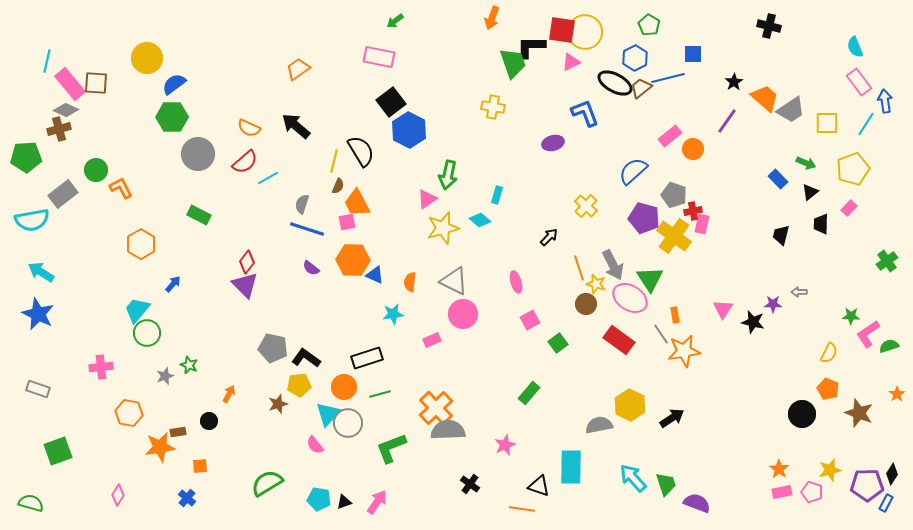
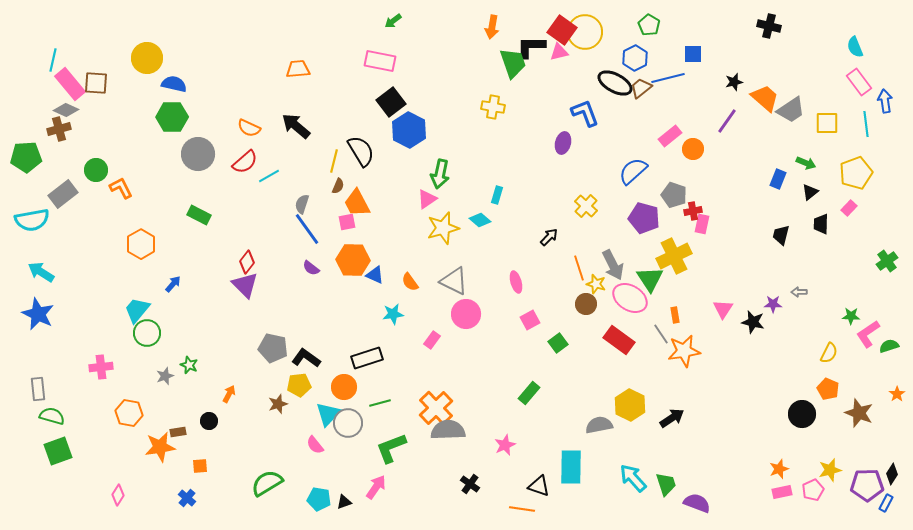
orange arrow at (492, 18): moved 9 px down; rotated 10 degrees counterclockwise
green arrow at (395, 21): moved 2 px left
red square at (562, 30): rotated 28 degrees clockwise
pink rectangle at (379, 57): moved 1 px right, 4 px down
cyan line at (47, 61): moved 6 px right, 1 px up
pink triangle at (571, 62): moved 12 px left, 10 px up; rotated 12 degrees clockwise
orange trapezoid at (298, 69): rotated 30 degrees clockwise
black star at (734, 82): rotated 18 degrees clockwise
blue semicircle at (174, 84): rotated 50 degrees clockwise
cyan line at (866, 124): rotated 40 degrees counterclockwise
purple ellipse at (553, 143): moved 10 px right; rotated 60 degrees counterclockwise
yellow pentagon at (853, 169): moved 3 px right, 4 px down
green arrow at (448, 175): moved 8 px left, 1 px up
cyan line at (268, 178): moved 1 px right, 2 px up
blue rectangle at (778, 179): rotated 66 degrees clockwise
blue line at (307, 229): rotated 36 degrees clockwise
yellow cross at (674, 236): moved 20 px down; rotated 28 degrees clockwise
orange semicircle at (410, 282): rotated 42 degrees counterclockwise
pink circle at (463, 314): moved 3 px right
pink rectangle at (432, 340): rotated 30 degrees counterclockwise
gray rectangle at (38, 389): rotated 65 degrees clockwise
green line at (380, 394): moved 9 px down
orange star at (779, 469): rotated 18 degrees clockwise
pink pentagon at (812, 492): moved 1 px right, 2 px up; rotated 30 degrees clockwise
pink arrow at (377, 502): moved 1 px left, 15 px up
green semicircle at (31, 503): moved 21 px right, 87 px up
